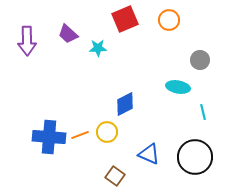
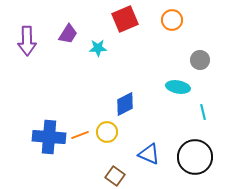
orange circle: moved 3 px right
purple trapezoid: rotated 100 degrees counterclockwise
